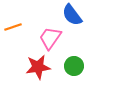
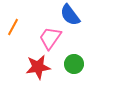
blue semicircle: moved 2 px left
orange line: rotated 42 degrees counterclockwise
green circle: moved 2 px up
